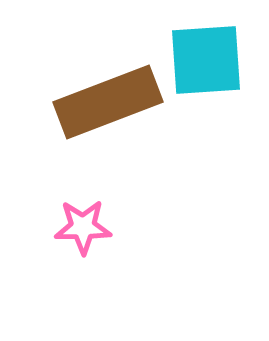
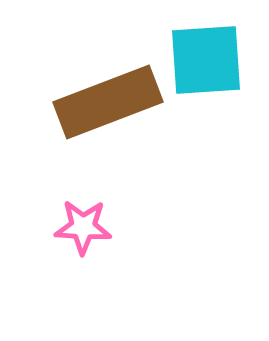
pink star: rotated 4 degrees clockwise
